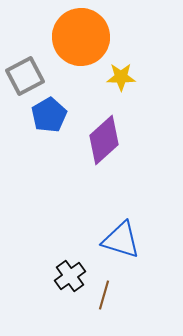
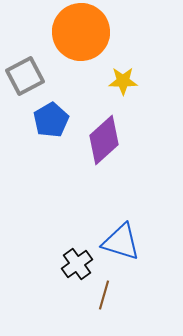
orange circle: moved 5 px up
yellow star: moved 2 px right, 4 px down
blue pentagon: moved 2 px right, 5 px down
blue triangle: moved 2 px down
black cross: moved 7 px right, 12 px up
